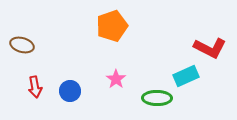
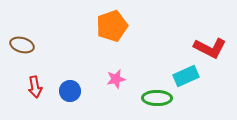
pink star: rotated 24 degrees clockwise
